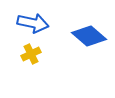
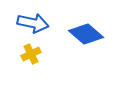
blue diamond: moved 3 px left, 2 px up
